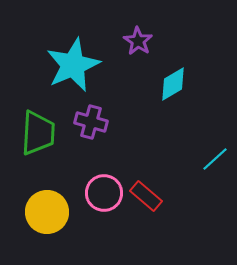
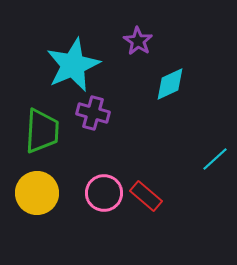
cyan diamond: moved 3 px left; rotated 6 degrees clockwise
purple cross: moved 2 px right, 9 px up
green trapezoid: moved 4 px right, 2 px up
yellow circle: moved 10 px left, 19 px up
